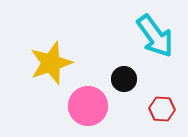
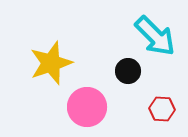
cyan arrow: rotated 9 degrees counterclockwise
black circle: moved 4 px right, 8 px up
pink circle: moved 1 px left, 1 px down
